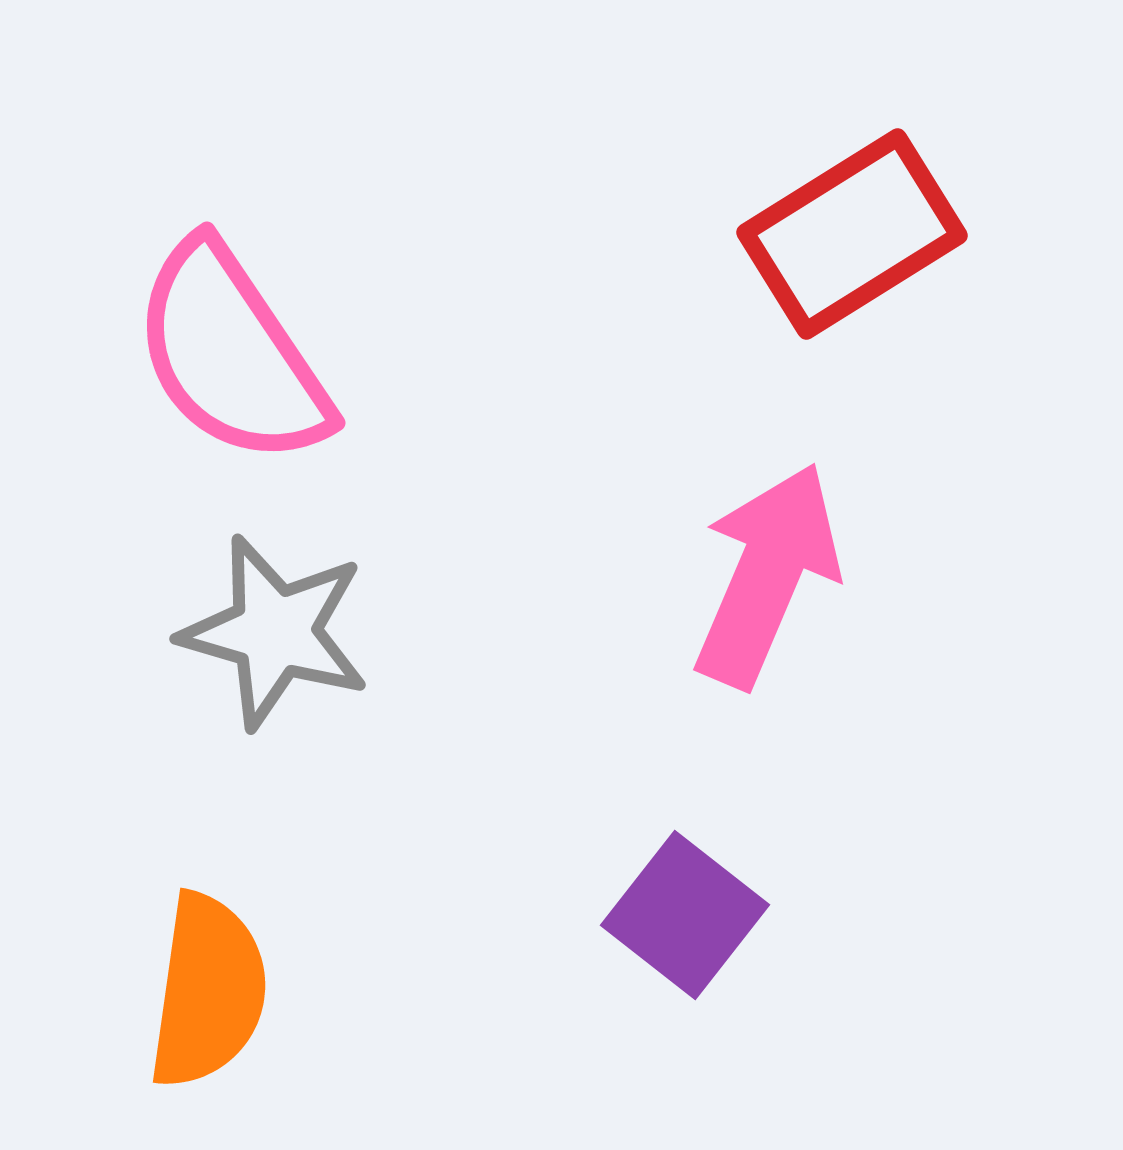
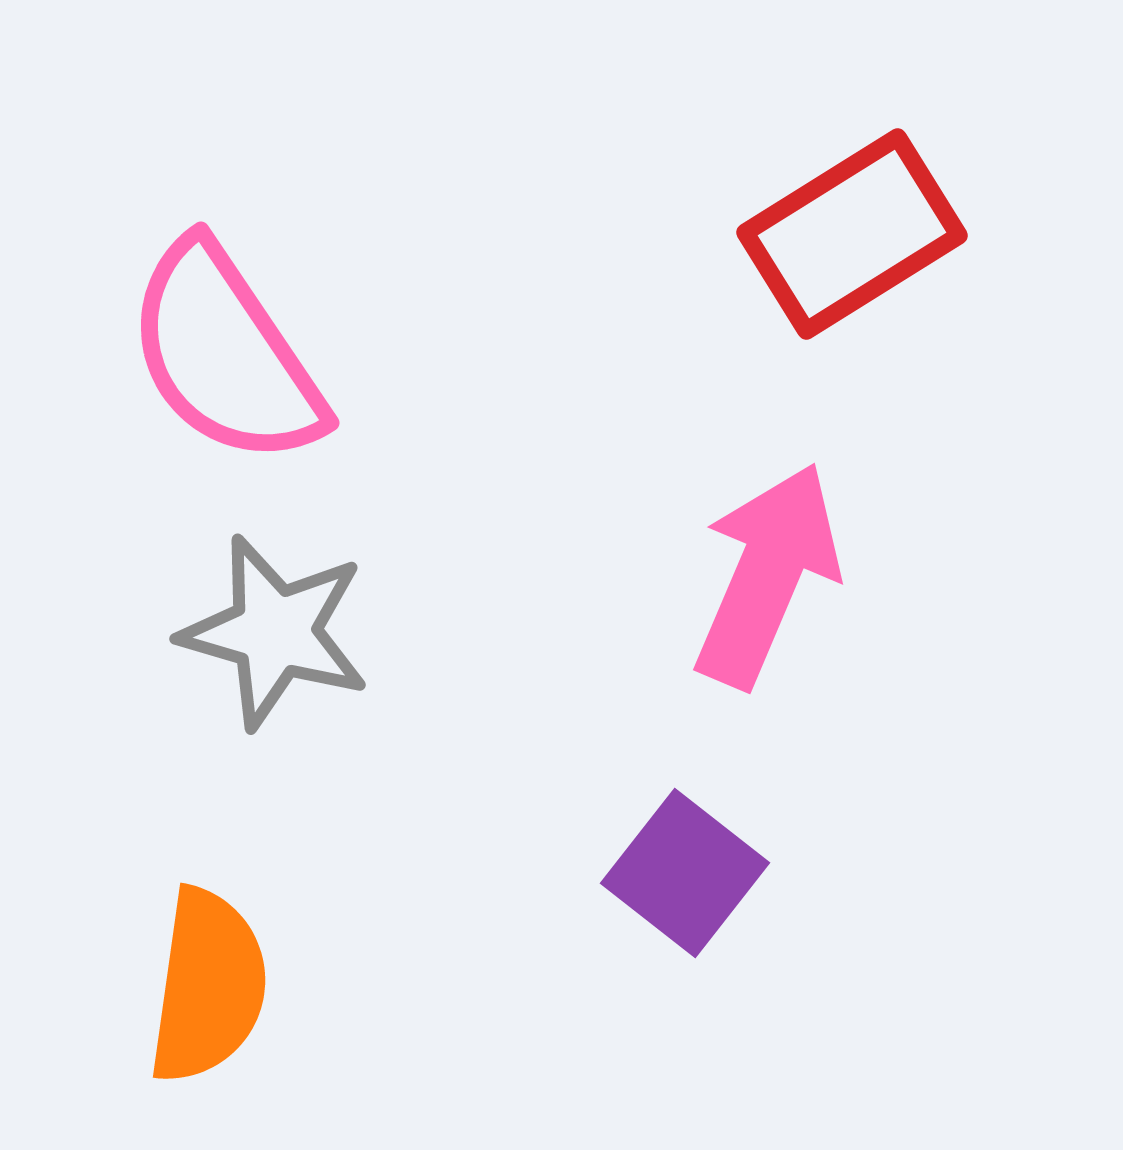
pink semicircle: moved 6 px left
purple square: moved 42 px up
orange semicircle: moved 5 px up
